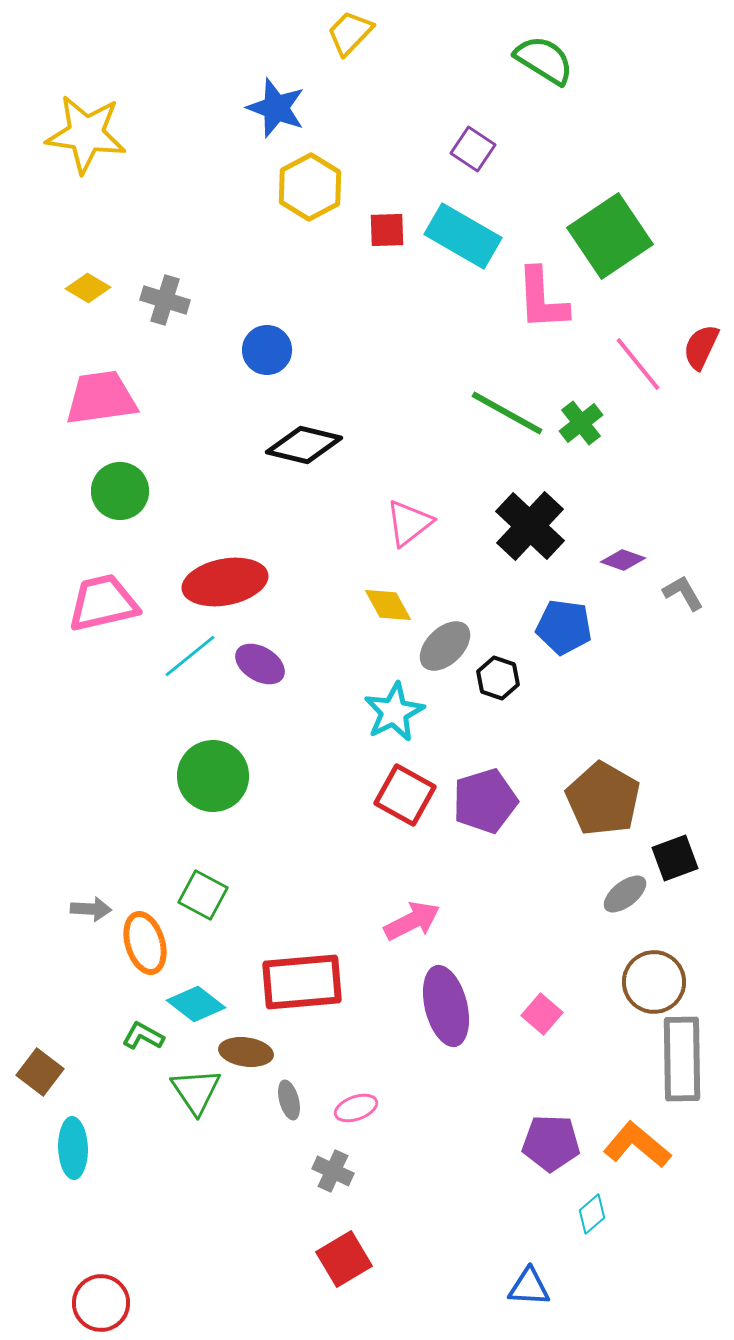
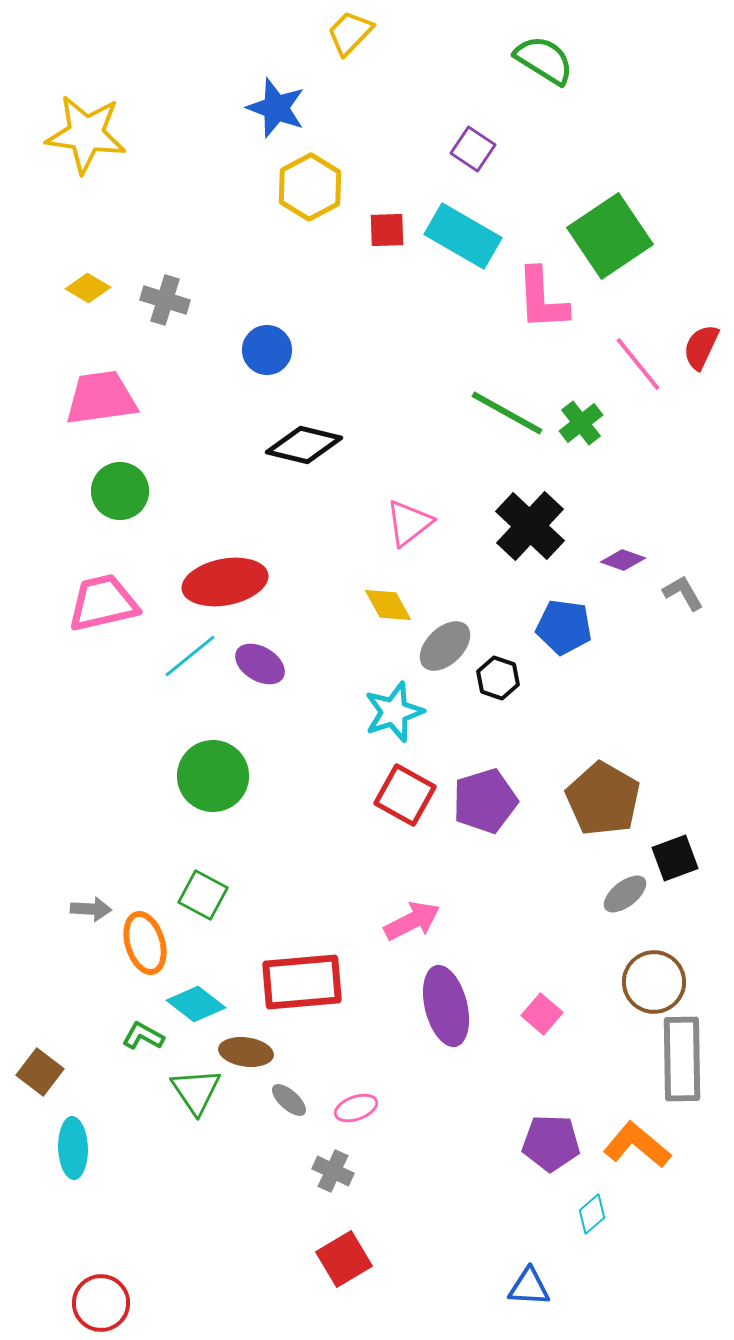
cyan star at (394, 712): rotated 8 degrees clockwise
gray ellipse at (289, 1100): rotated 33 degrees counterclockwise
